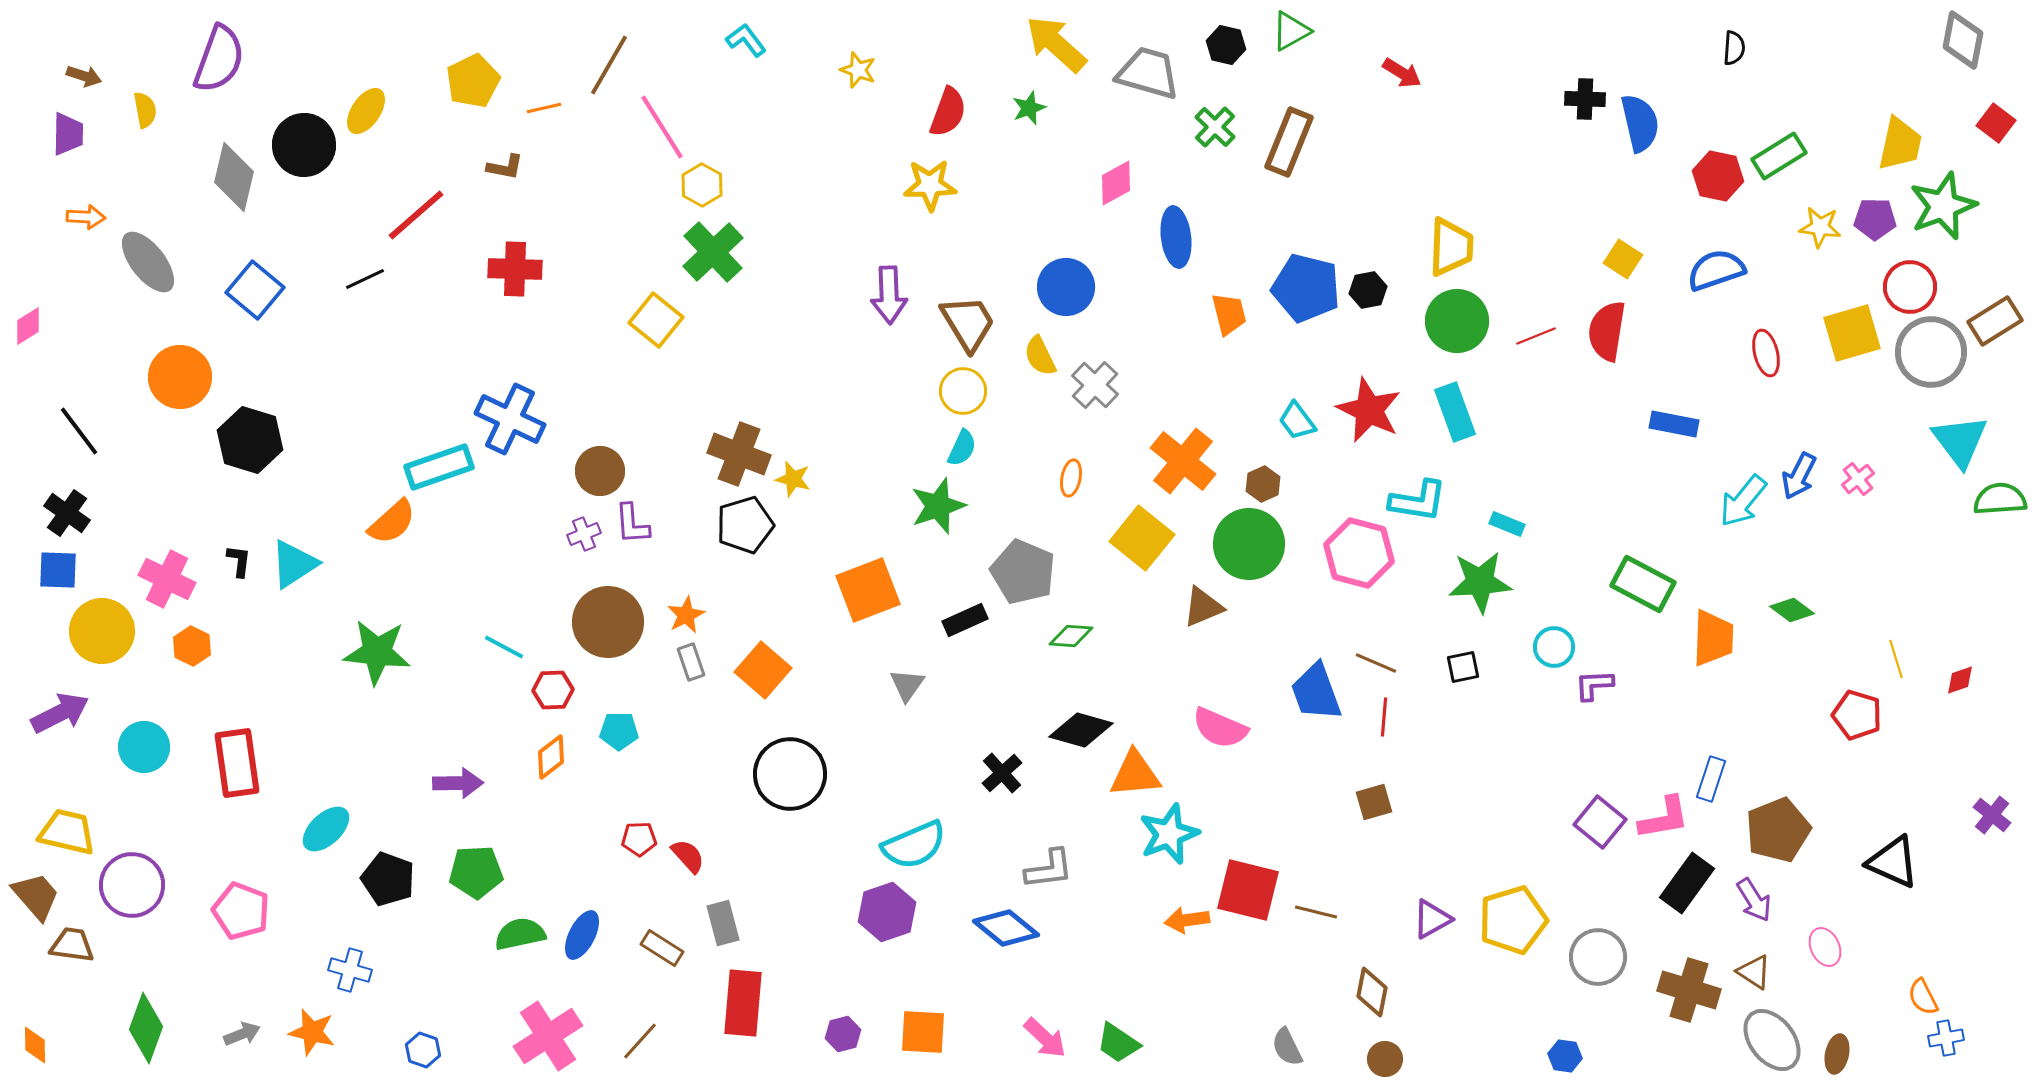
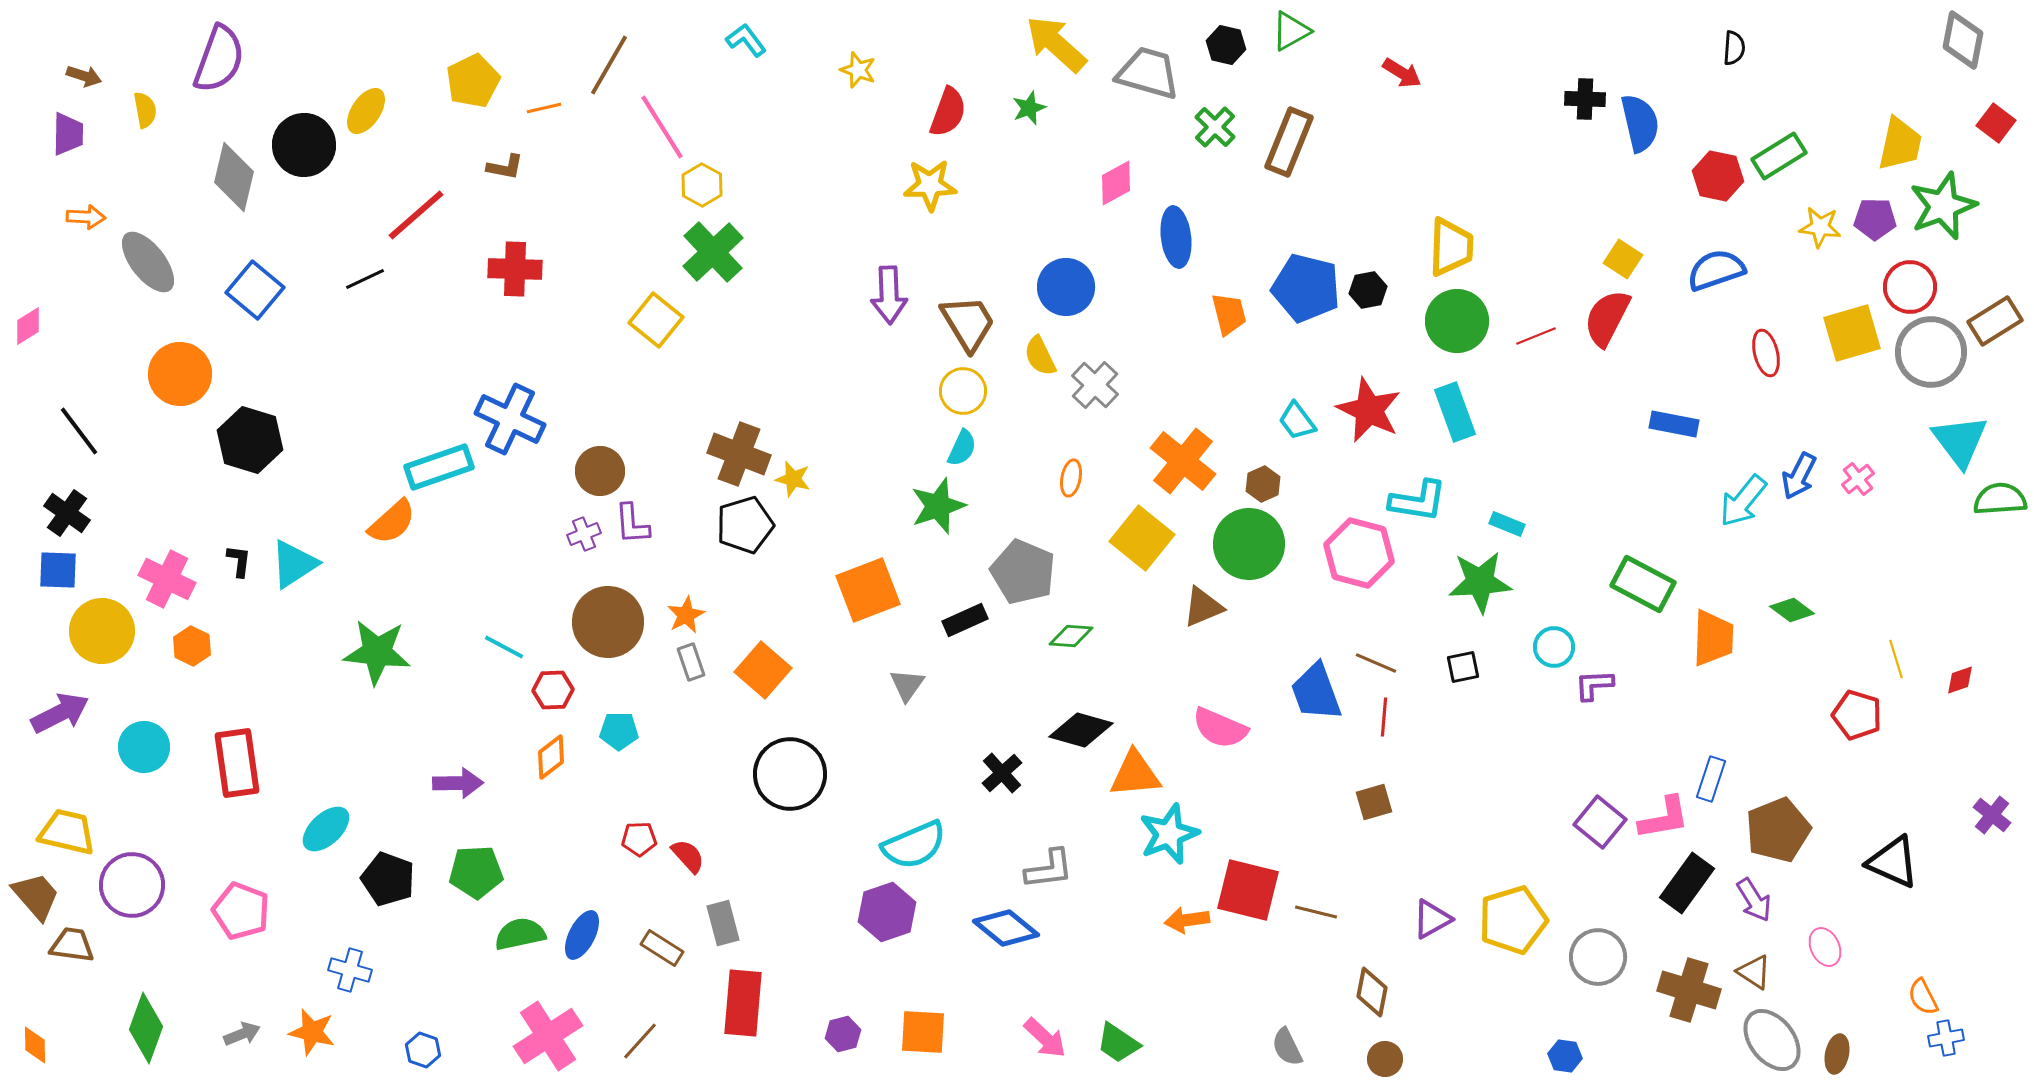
red semicircle at (1607, 331): moved 13 px up; rotated 18 degrees clockwise
orange circle at (180, 377): moved 3 px up
